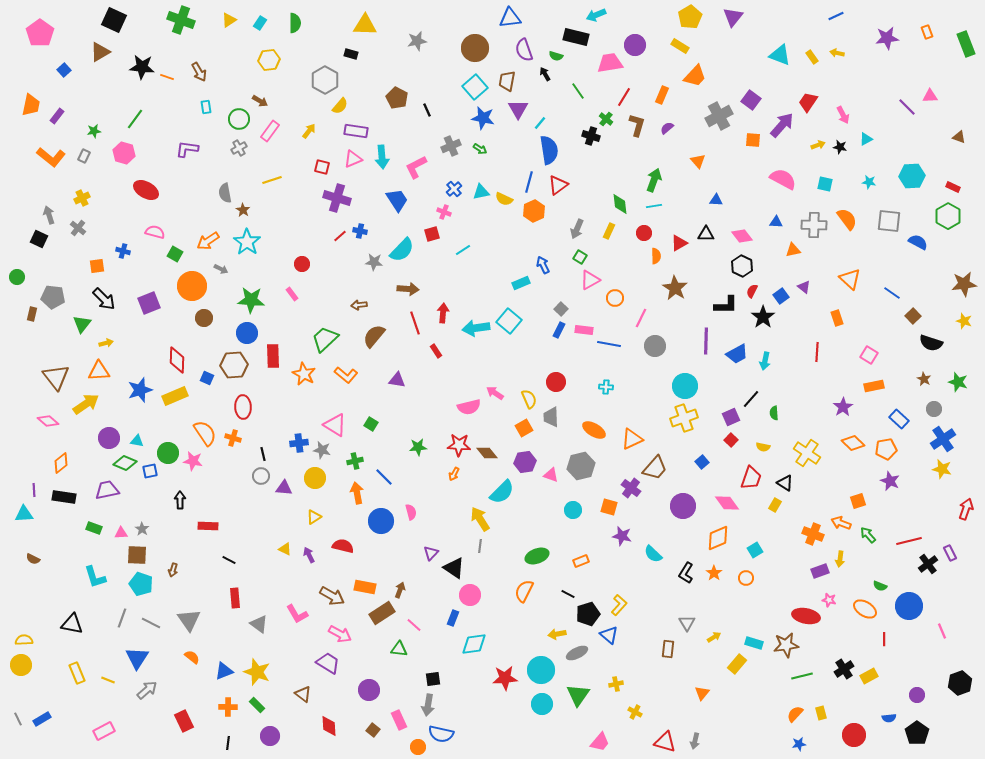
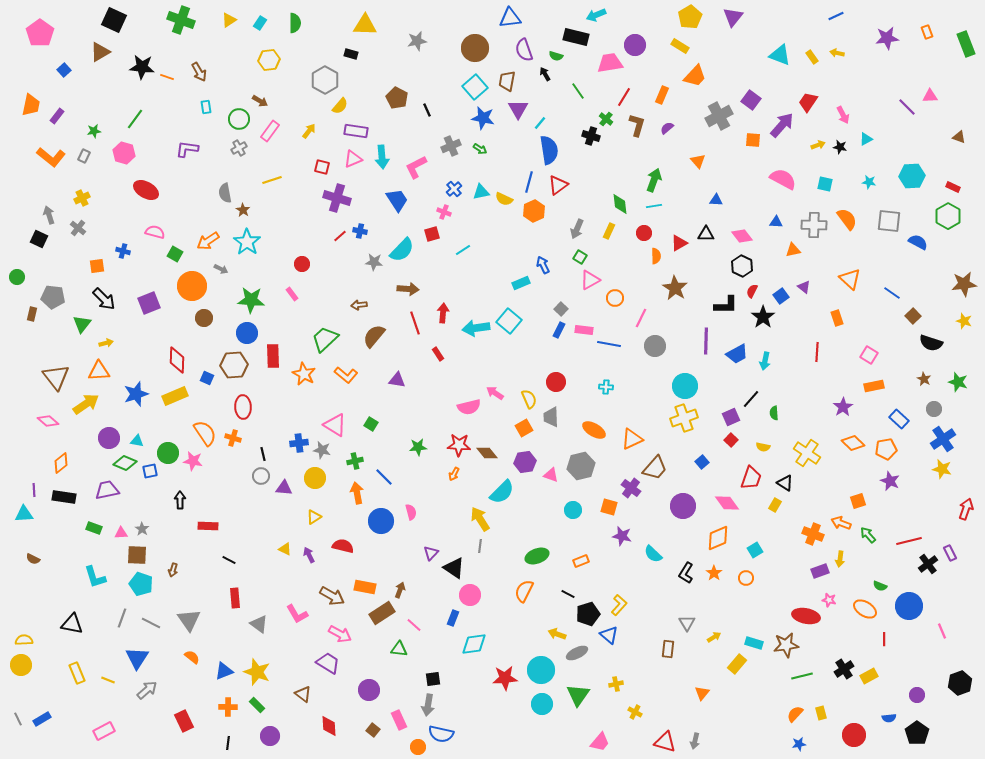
red rectangle at (436, 351): moved 2 px right, 3 px down
blue star at (140, 390): moved 4 px left, 4 px down
yellow arrow at (557, 634): rotated 30 degrees clockwise
